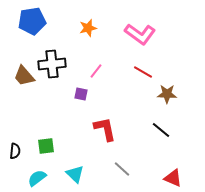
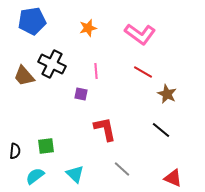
black cross: rotated 32 degrees clockwise
pink line: rotated 42 degrees counterclockwise
brown star: rotated 24 degrees clockwise
cyan semicircle: moved 2 px left, 2 px up
